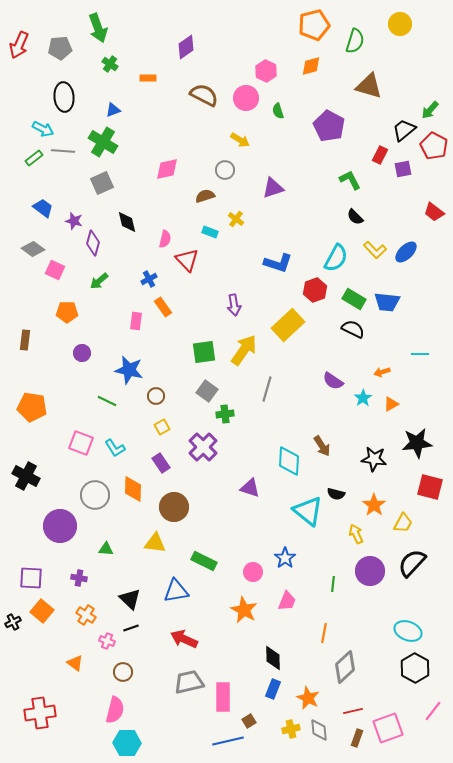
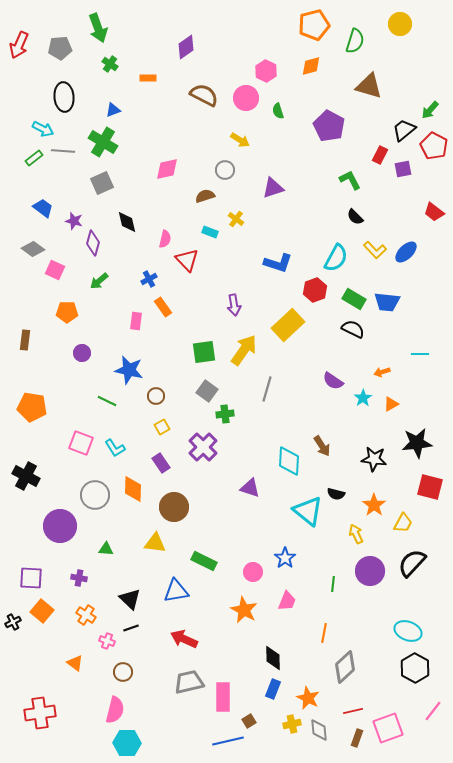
yellow cross at (291, 729): moved 1 px right, 5 px up
